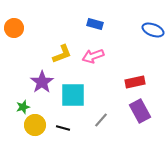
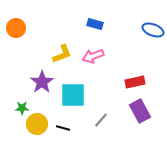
orange circle: moved 2 px right
green star: moved 1 px left, 1 px down; rotated 16 degrees clockwise
yellow circle: moved 2 px right, 1 px up
